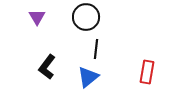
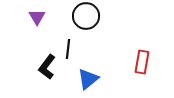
black circle: moved 1 px up
black line: moved 28 px left
red rectangle: moved 5 px left, 10 px up
blue triangle: moved 2 px down
